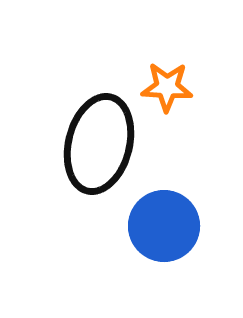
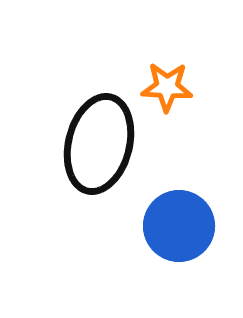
blue circle: moved 15 px right
